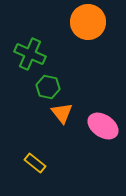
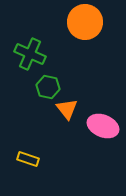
orange circle: moved 3 px left
orange triangle: moved 5 px right, 4 px up
pink ellipse: rotated 12 degrees counterclockwise
yellow rectangle: moved 7 px left, 4 px up; rotated 20 degrees counterclockwise
